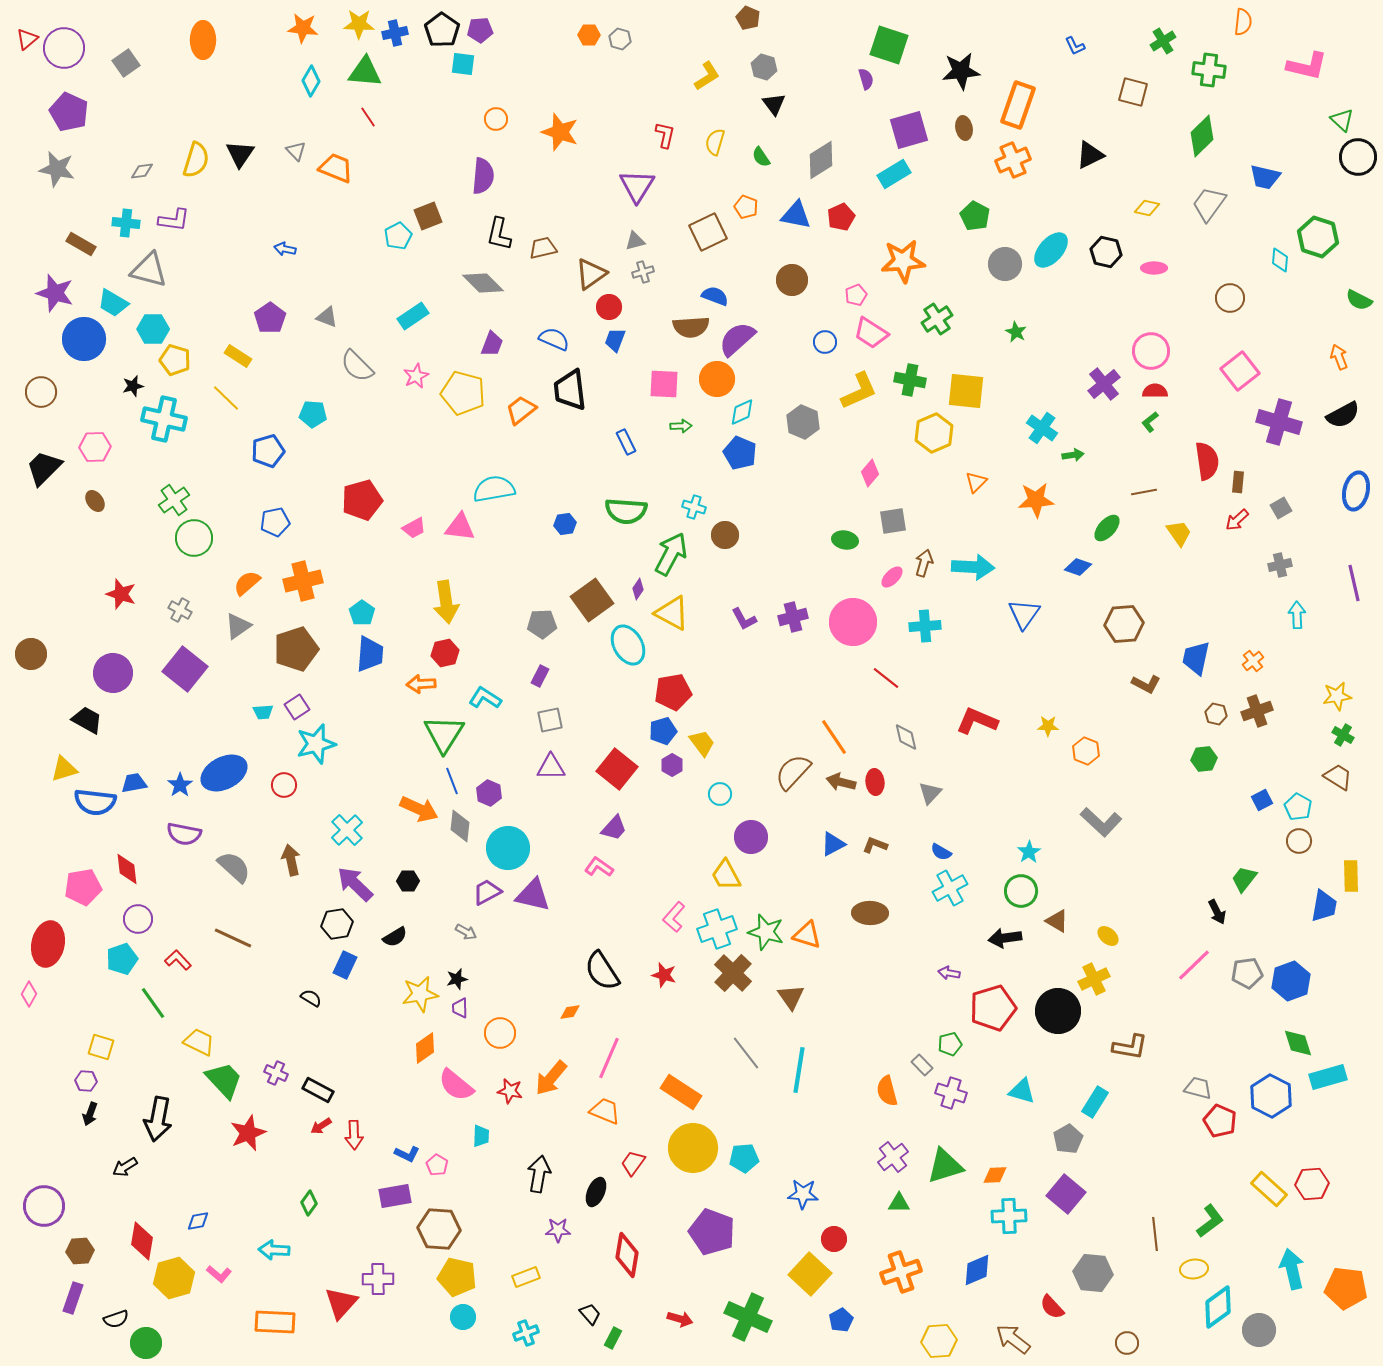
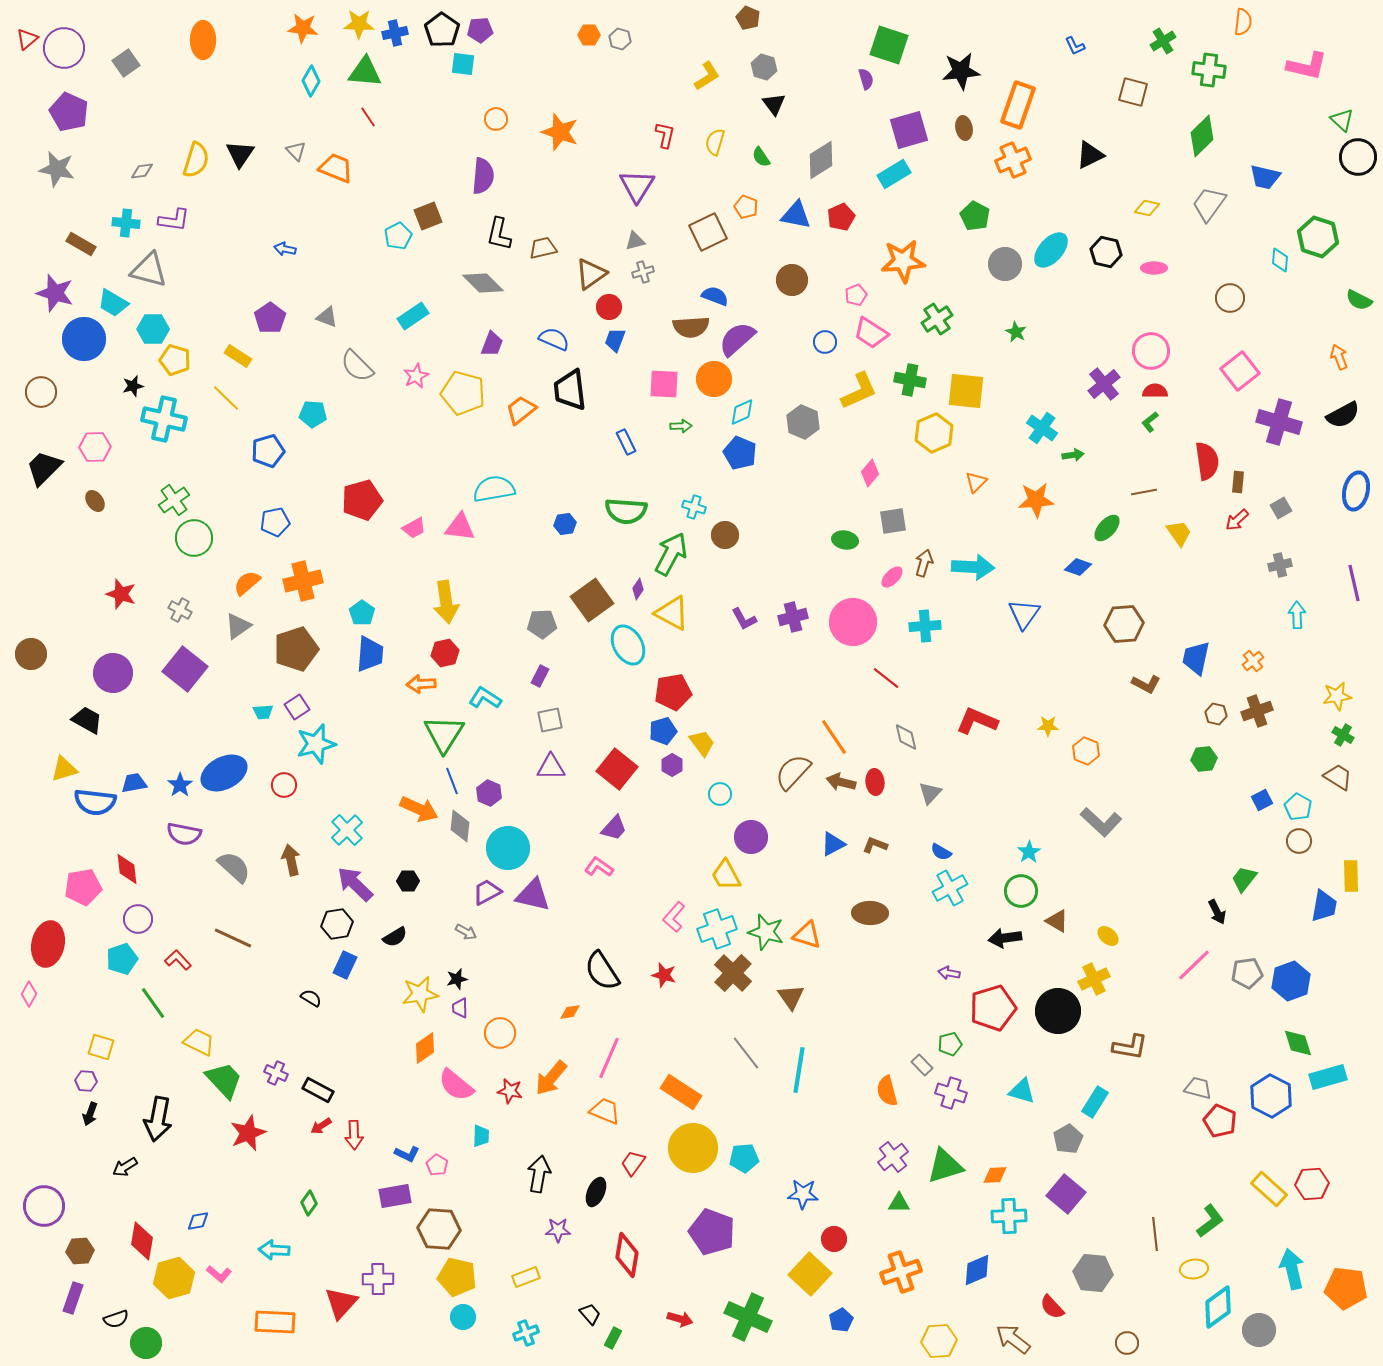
orange circle at (717, 379): moved 3 px left
